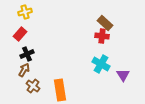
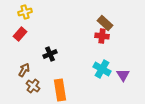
black cross: moved 23 px right
cyan cross: moved 1 px right, 5 px down
